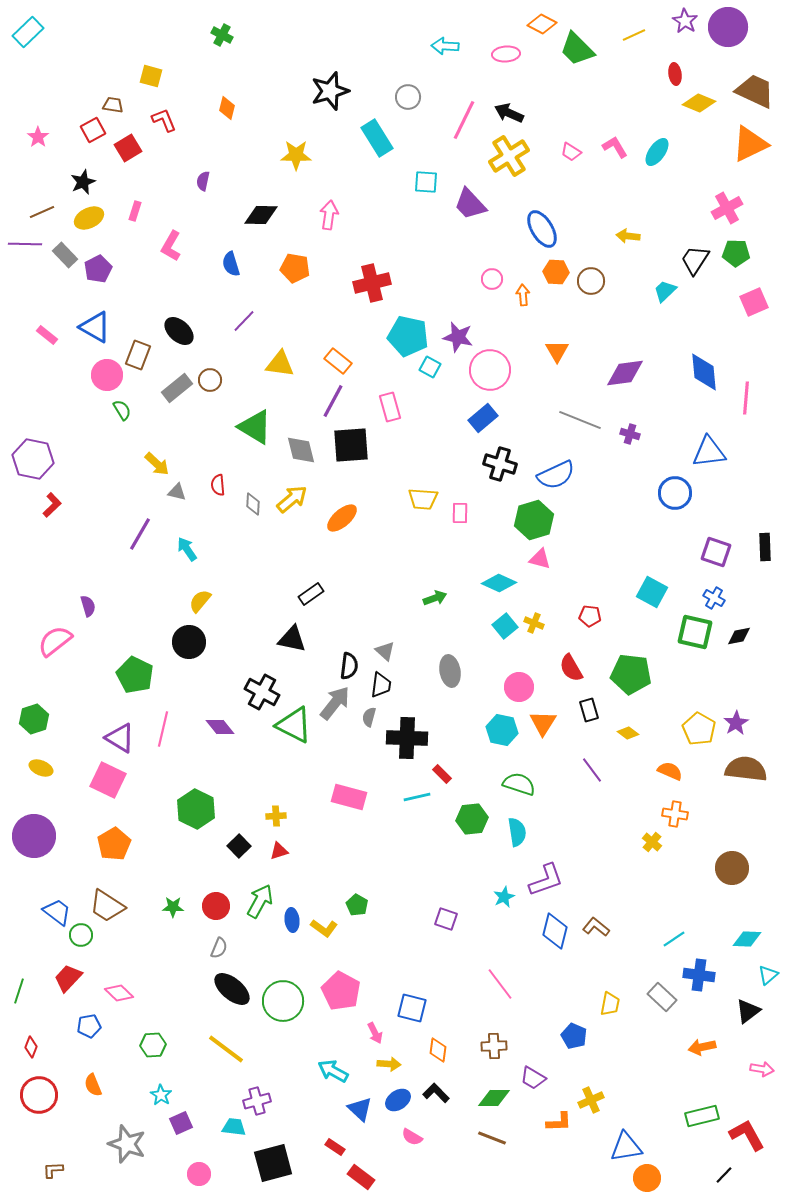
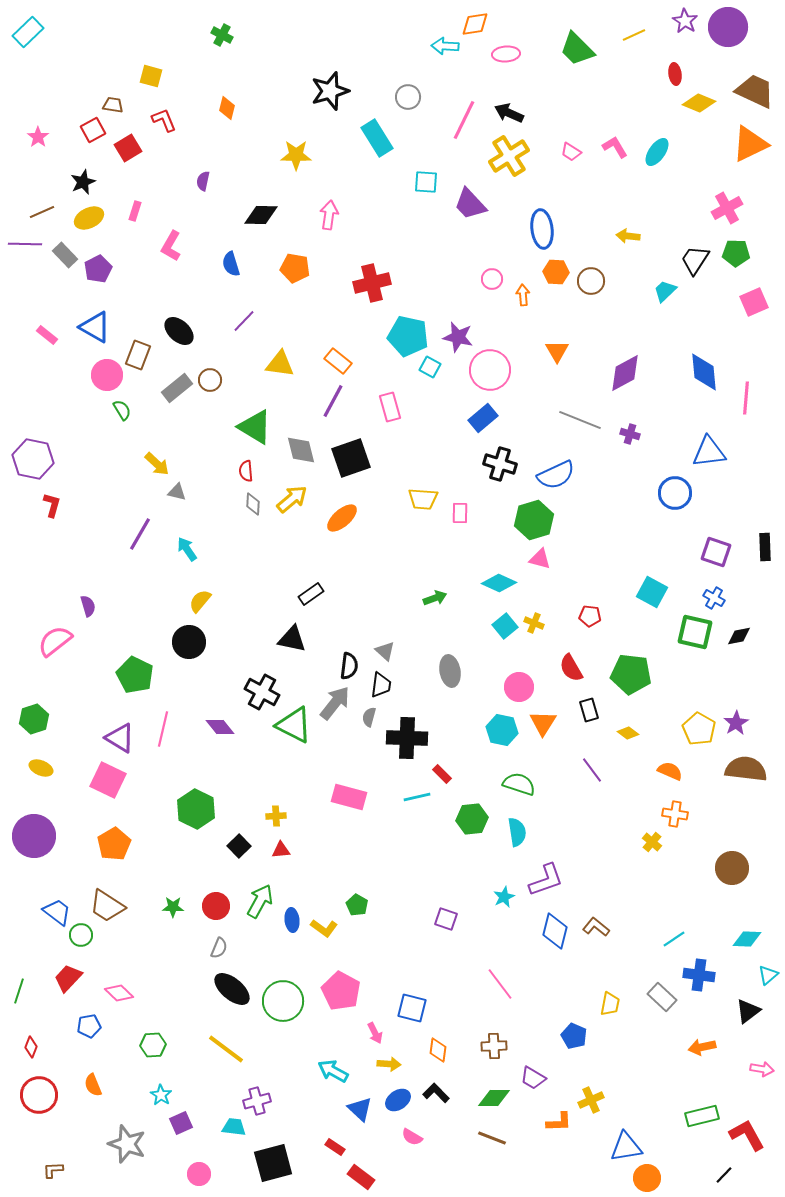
orange diamond at (542, 24): moved 67 px left; rotated 36 degrees counterclockwise
blue ellipse at (542, 229): rotated 24 degrees clockwise
purple diamond at (625, 373): rotated 21 degrees counterclockwise
black square at (351, 445): moved 13 px down; rotated 15 degrees counterclockwise
red semicircle at (218, 485): moved 28 px right, 14 px up
red L-shape at (52, 505): rotated 30 degrees counterclockwise
red triangle at (279, 851): moved 2 px right, 1 px up; rotated 12 degrees clockwise
